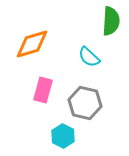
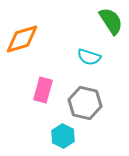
green semicircle: rotated 36 degrees counterclockwise
orange diamond: moved 10 px left, 5 px up
cyan semicircle: rotated 25 degrees counterclockwise
